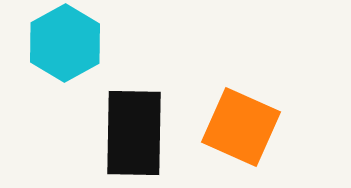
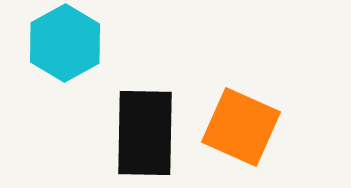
black rectangle: moved 11 px right
